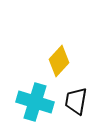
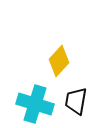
cyan cross: moved 2 px down
